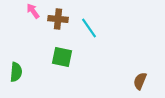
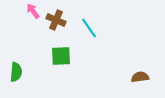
brown cross: moved 2 px left, 1 px down; rotated 18 degrees clockwise
green square: moved 1 px left, 1 px up; rotated 15 degrees counterclockwise
brown semicircle: moved 4 px up; rotated 60 degrees clockwise
